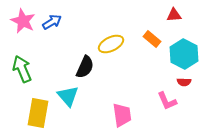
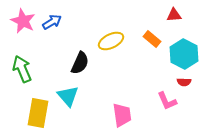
yellow ellipse: moved 3 px up
black semicircle: moved 5 px left, 4 px up
